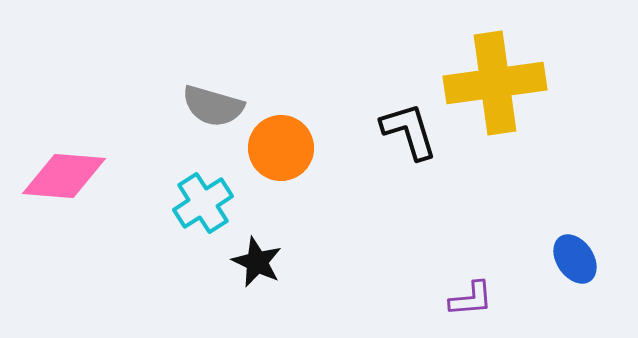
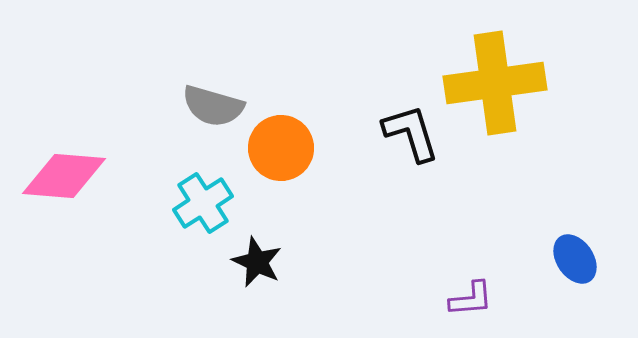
black L-shape: moved 2 px right, 2 px down
